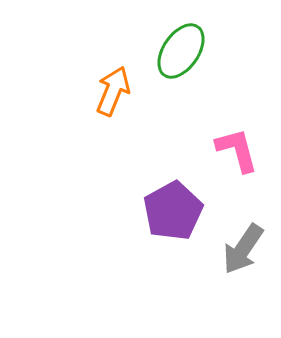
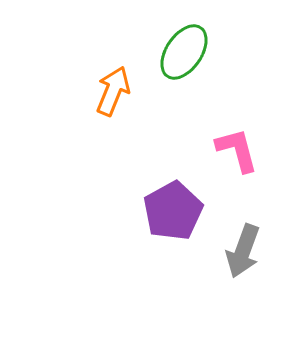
green ellipse: moved 3 px right, 1 px down
gray arrow: moved 2 px down; rotated 14 degrees counterclockwise
